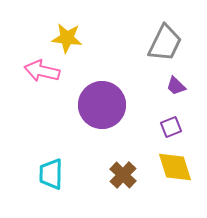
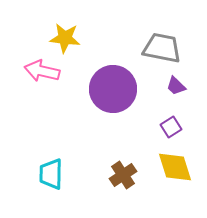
yellow star: moved 2 px left
gray trapezoid: moved 3 px left, 5 px down; rotated 105 degrees counterclockwise
purple circle: moved 11 px right, 16 px up
purple square: rotated 10 degrees counterclockwise
brown cross: rotated 12 degrees clockwise
